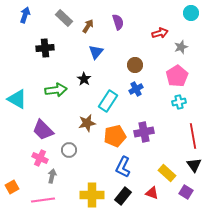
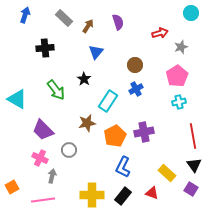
green arrow: rotated 60 degrees clockwise
orange pentagon: rotated 15 degrees counterclockwise
purple square: moved 5 px right, 3 px up
